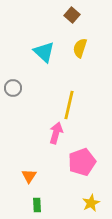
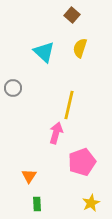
green rectangle: moved 1 px up
